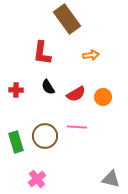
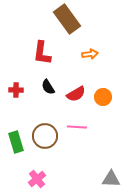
orange arrow: moved 1 px left, 1 px up
gray triangle: rotated 12 degrees counterclockwise
